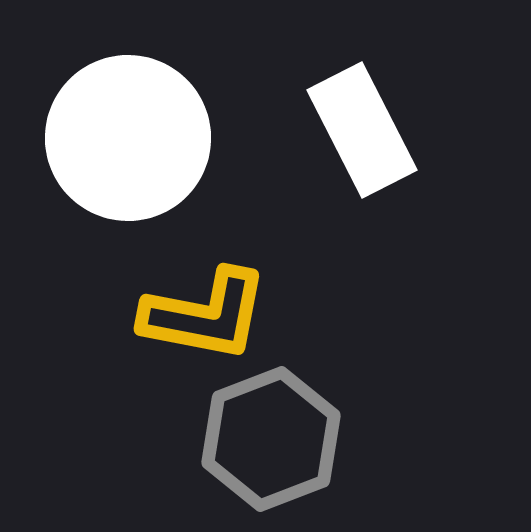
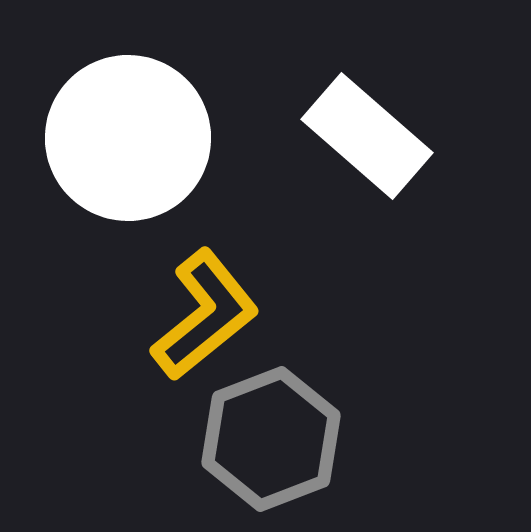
white rectangle: moved 5 px right, 6 px down; rotated 22 degrees counterclockwise
yellow L-shape: rotated 50 degrees counterclockwise
